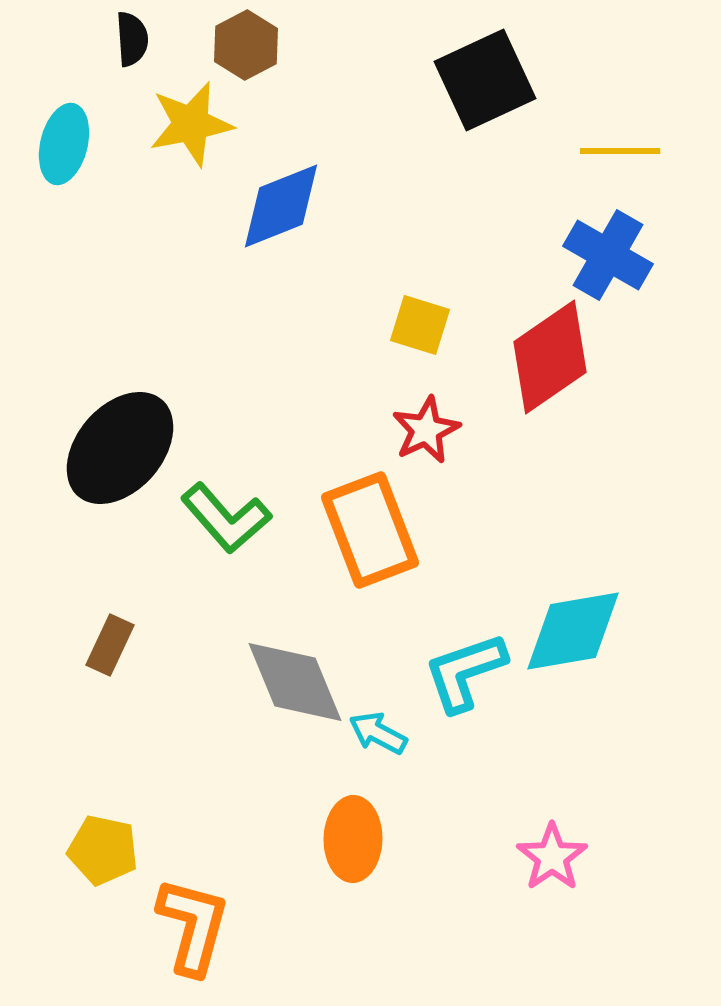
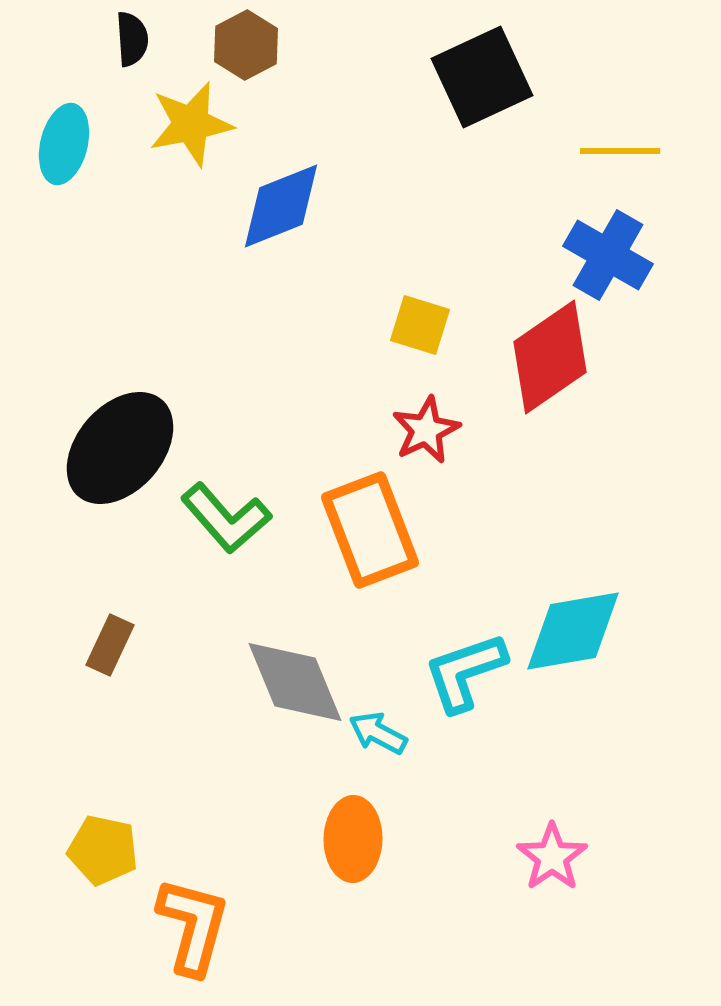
black square: moved 3 px left, 3 px up
